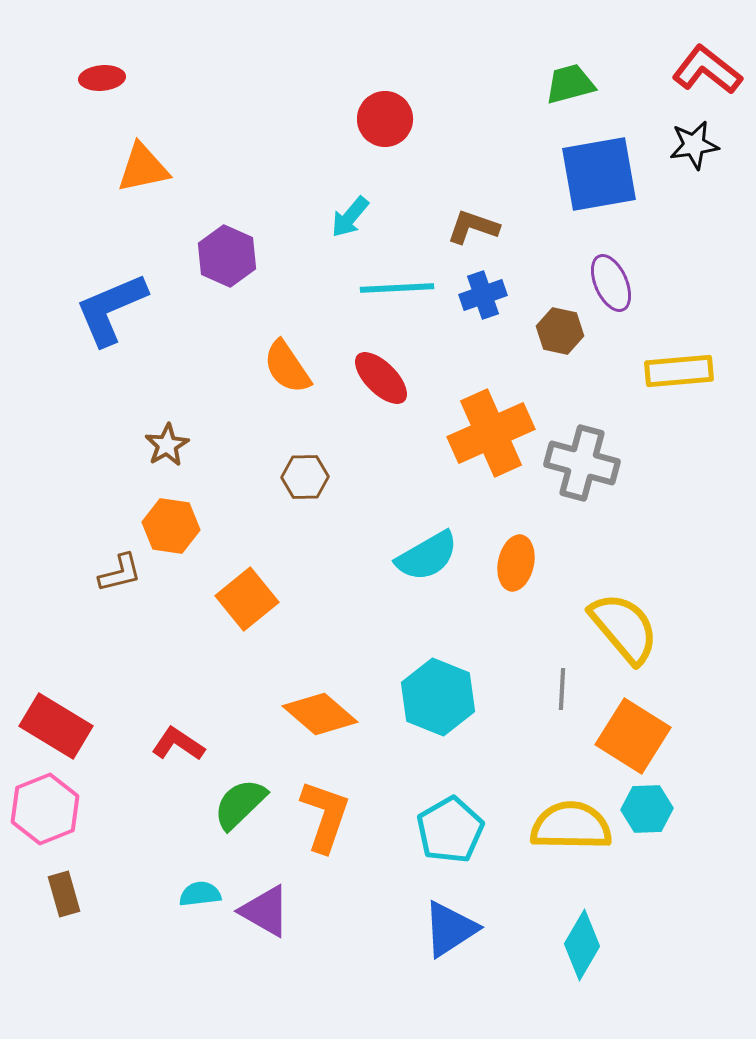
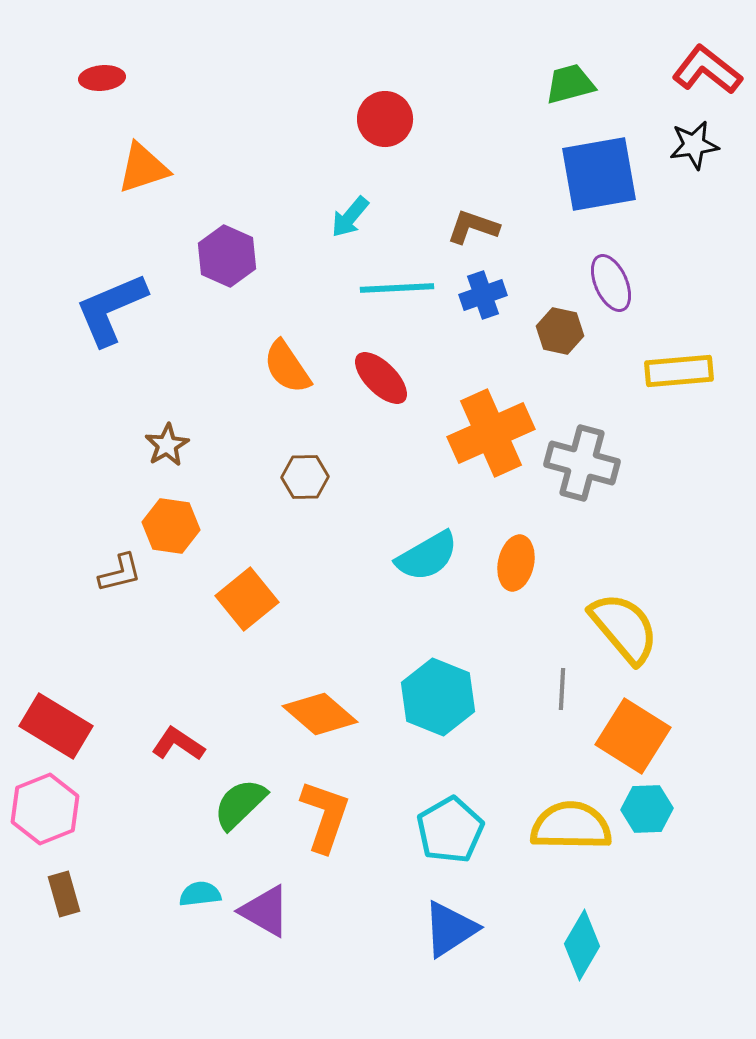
orange triangle at (143, 168): rotated 6 degrees counterclockwise
